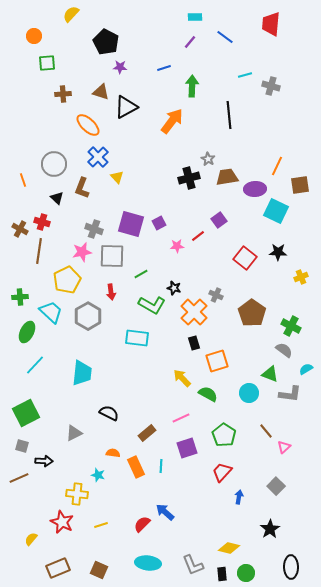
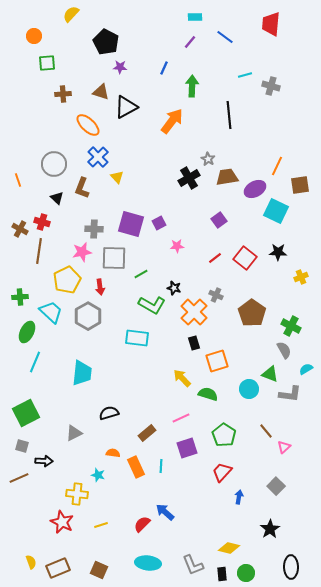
blue line at (164, 68): rotated 48 degrees counterclockwise
black cross at (189, 178): rotated 15 degrees counterclockwise
orange line at (23, 180): moved 5 px left
purple ellipse at (255, 189): rotated 25 degrees counterclockwise
gray cross at (94, 229): rotated 18 degrees counterclockwise
red line at (198, 236): moved 17 px right, 22 px down
gray square at (112, 256): moved 2 px right, 2 px down
red arrow at (111, 292): moved 11 px left, 5 px up
gray semicircle at (284, 350): rotated 24 degrees clockwise
cyan line at (35, 365): moved 3 px up; rotated 20 degrees counterclockwise
cyan circle at (249, 393): moved 4 px up
green semicircle at (208, 394): rotated 12 degrees counterclockwise
black semicircle at (109, 413): rotated 42 degrees counterclockwise
yellow semicircle at (31, 539): moved 23 px down; rotated 120 degrees clockwise
